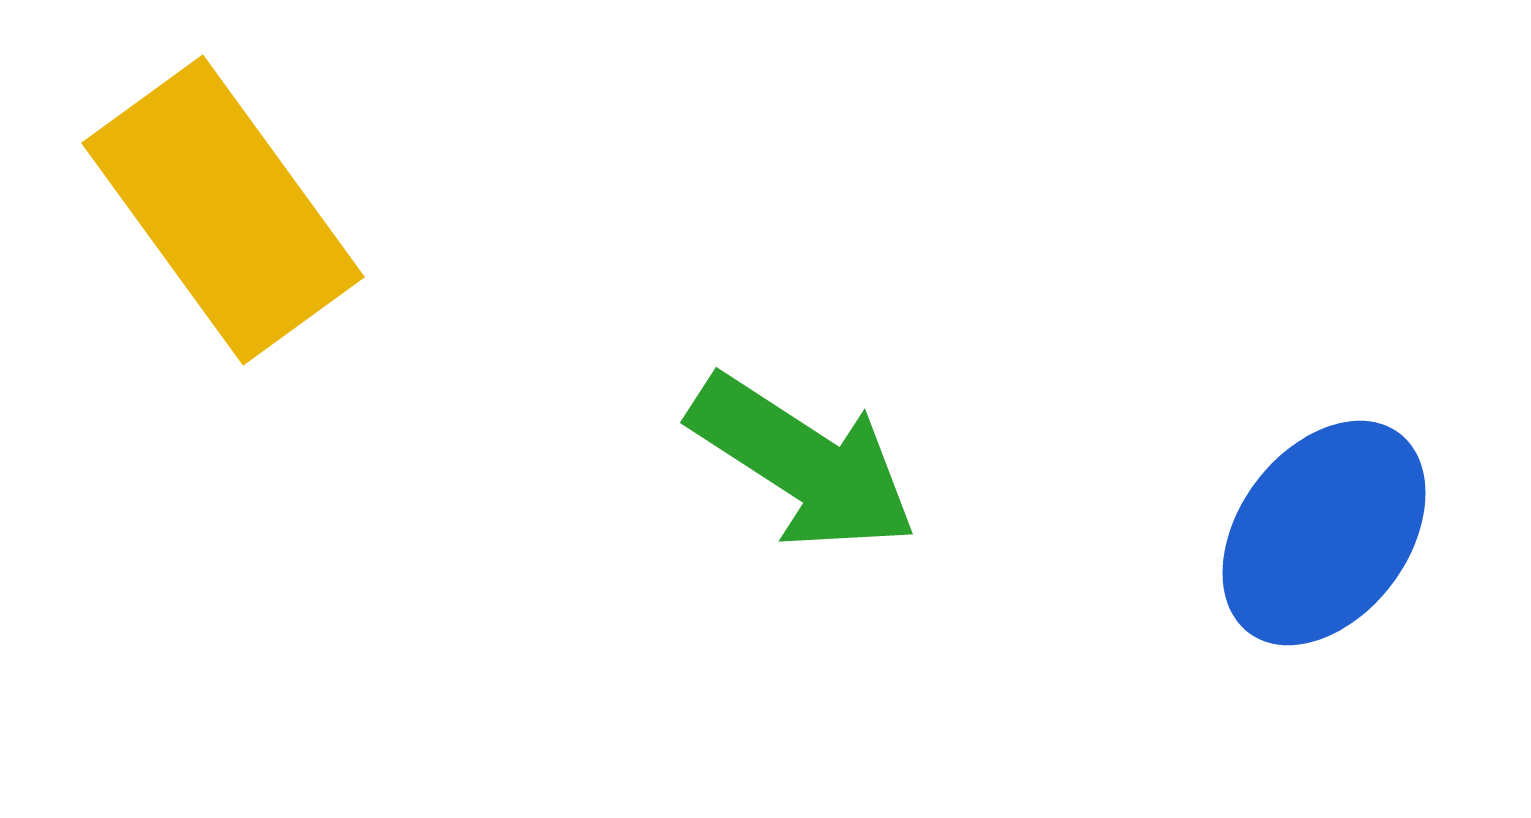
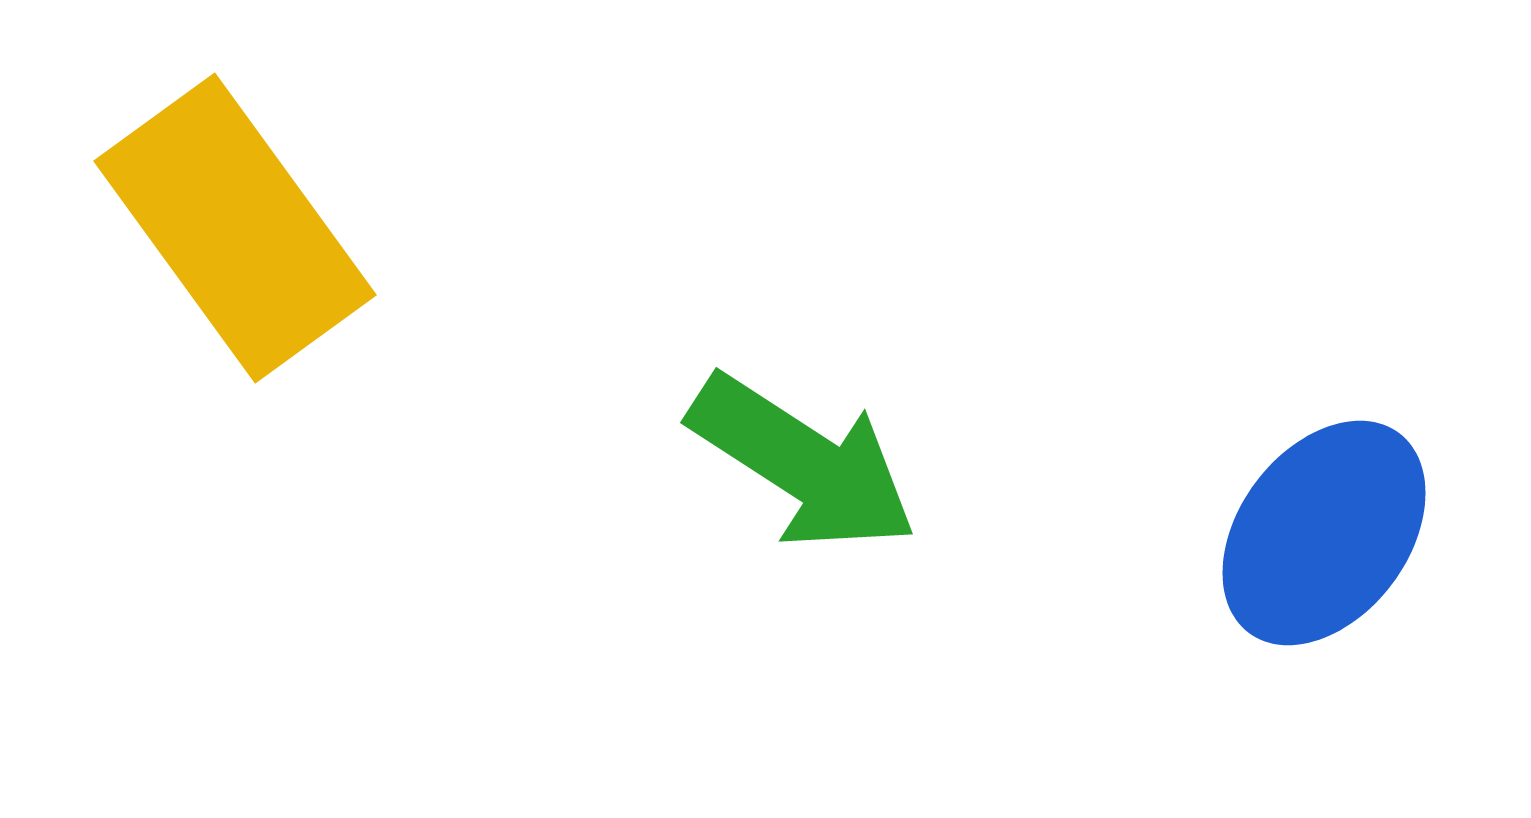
yellow rectangle: moved 12 px right, 18 px down
